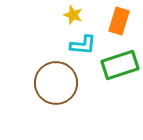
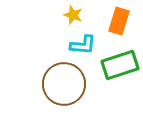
brown circle: moved 8 px right, 1 px down
